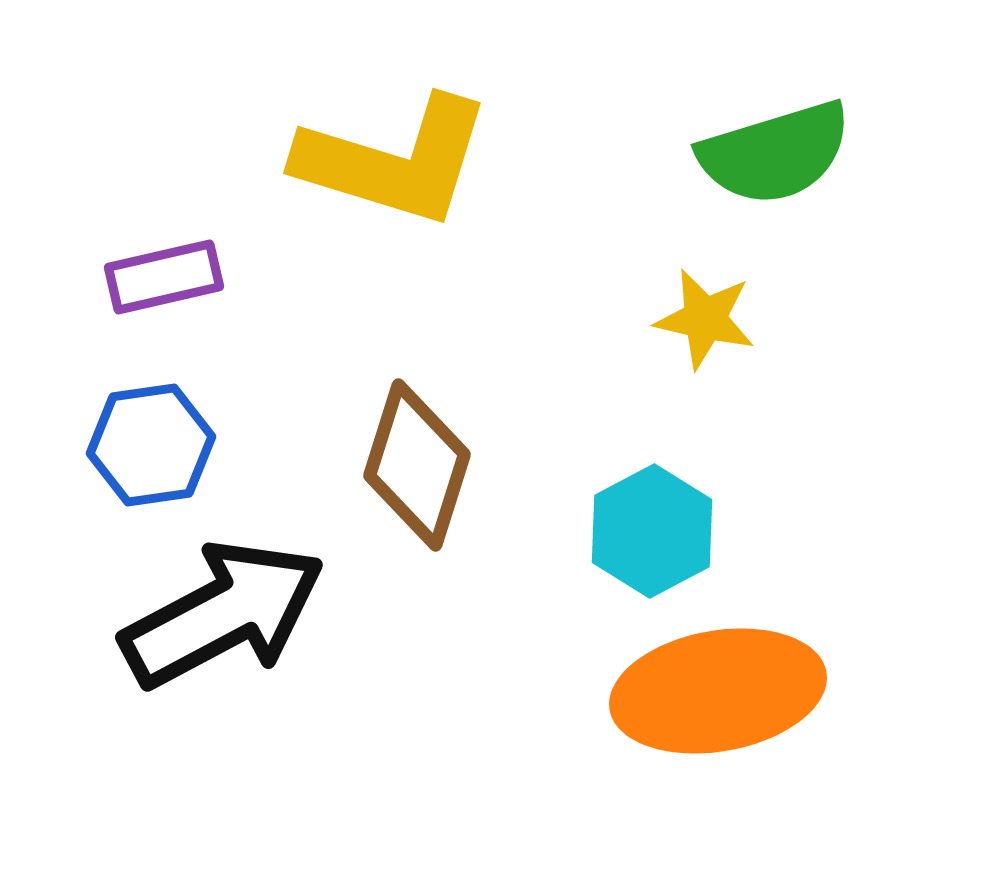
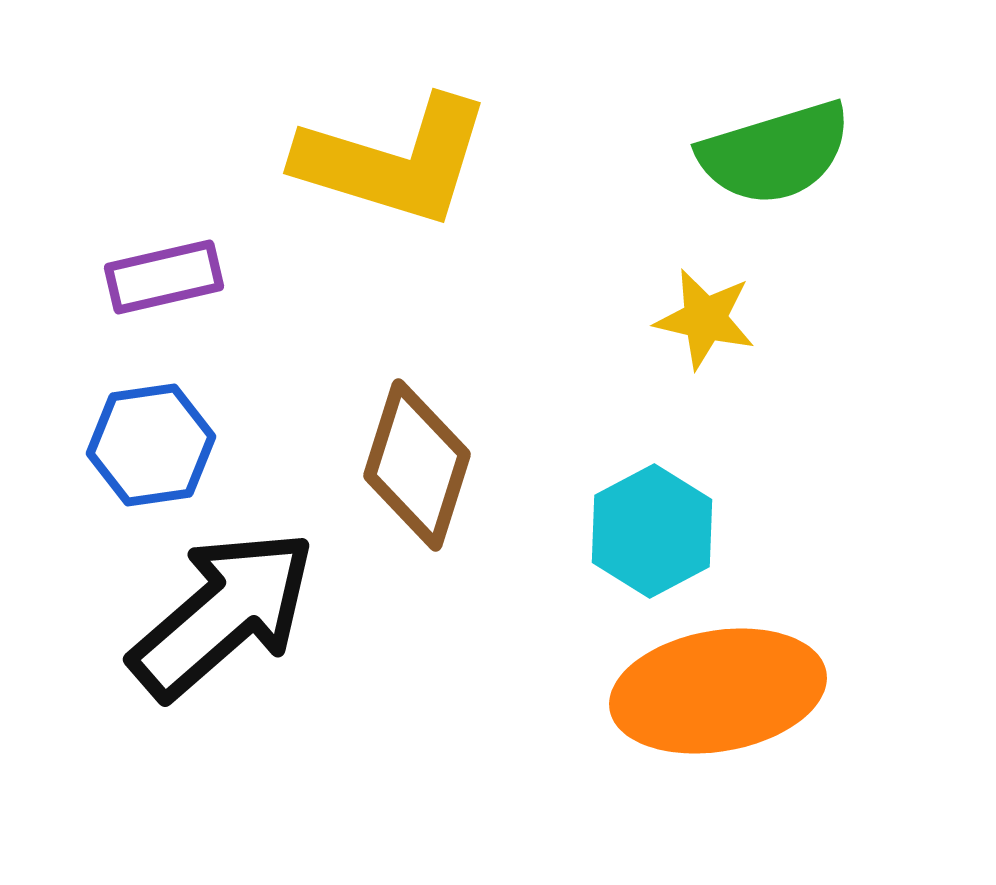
black arrow: rotated 13 degrees counterclockwise
